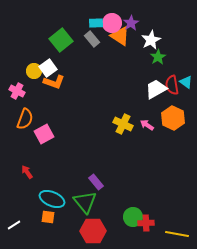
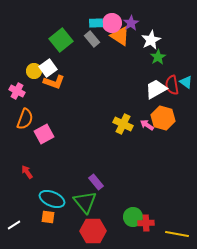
orange hexagon: moved 10 px left; rotated 10 degrees counterclockwise
